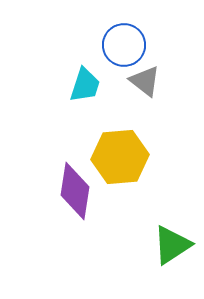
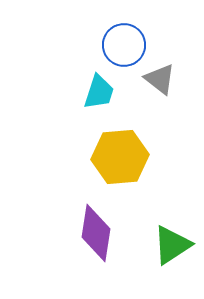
gray triangle: moved 15 px right, 2 px up
cyan trapezoid: moved 14 px right, 7 px down
purple diamond: moved 21 px right, 42 px down
